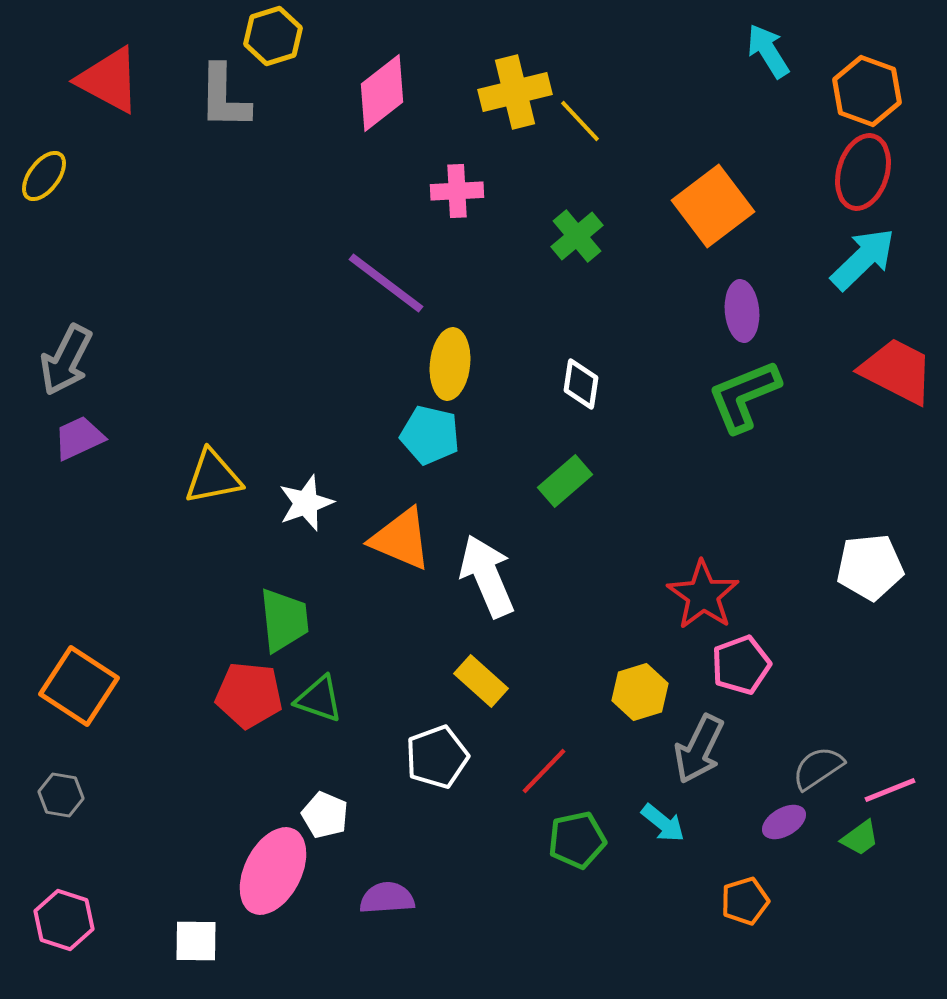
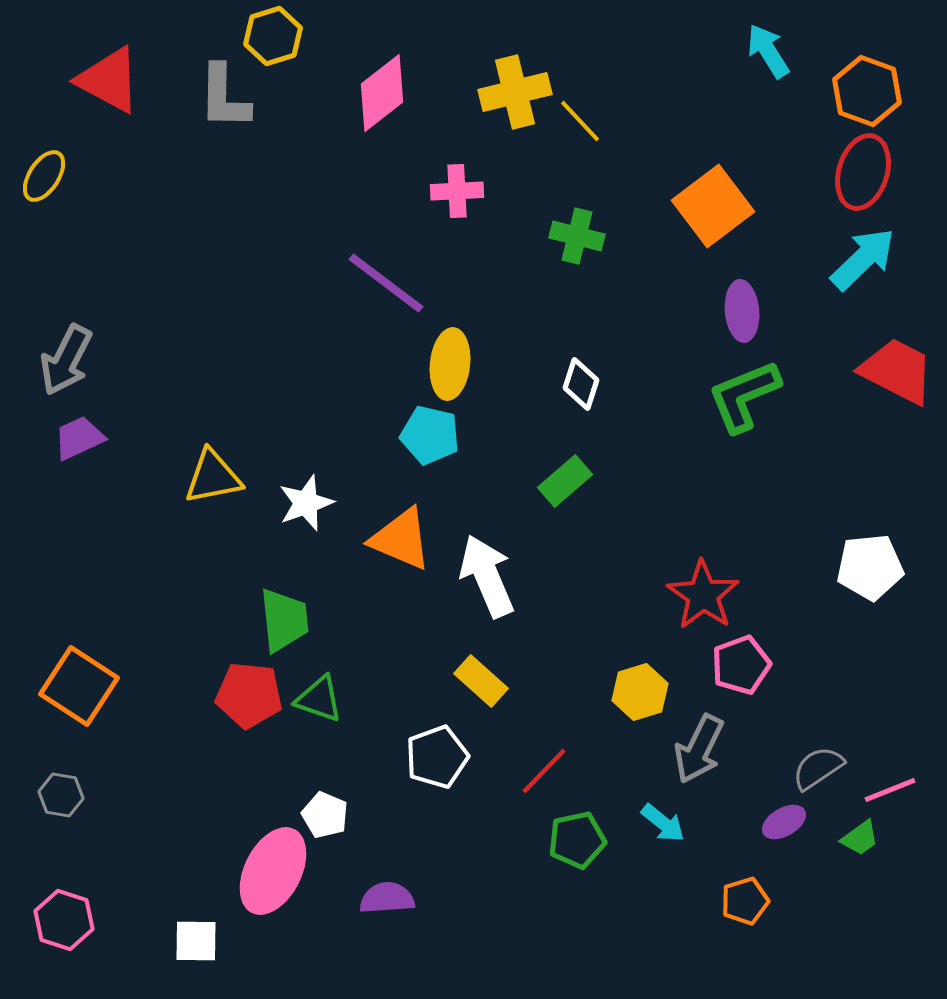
yellow ellipse at (44, 176): rotated 4 degrees counterclockwise
green cross at (577, 236): rotated 36 degrees counterclockwise
white diamond at (581, 384): rotated 9 degrees clockwise
